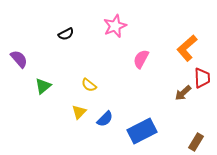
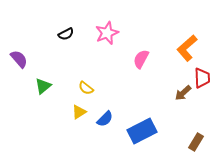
pink star: moved 8 px left, 7 px down
yellow semicircle: moved 3 px left, 3 px down
yellow triangle: rotated 14 degrees clockwise
